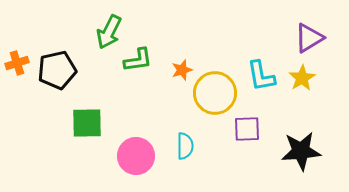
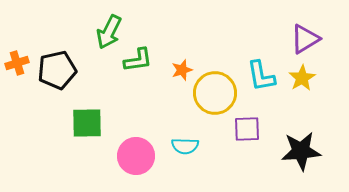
purple triangle: moved 4 px left, 1 px down
cyan semicircle: rotated 92 degrees clockwise
